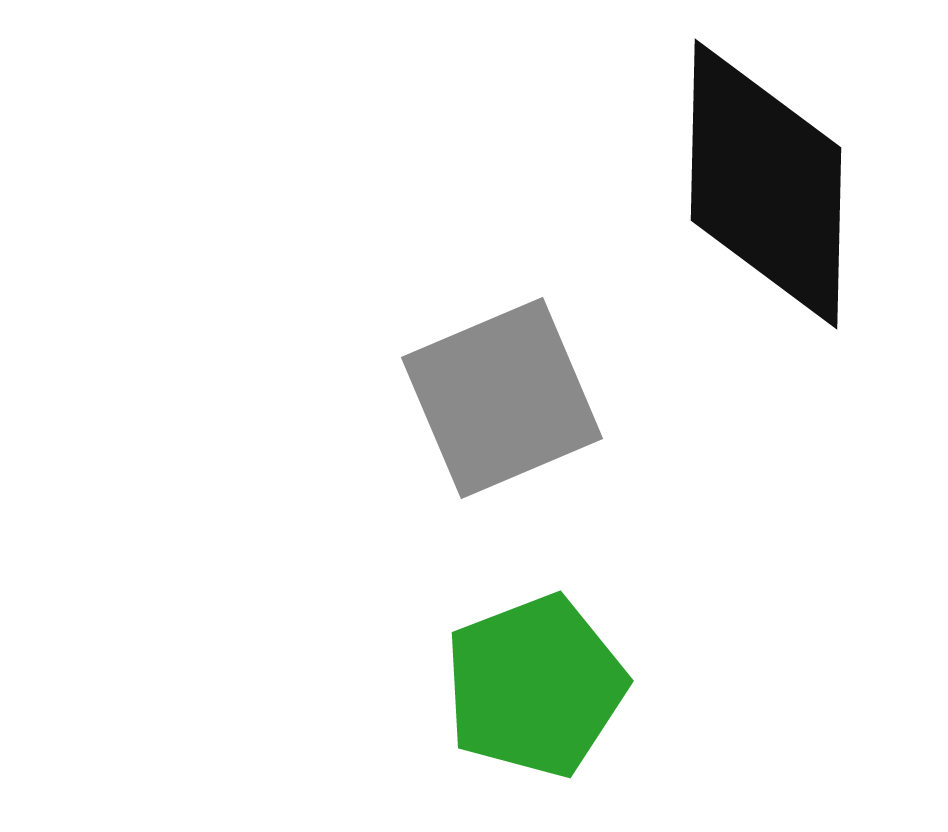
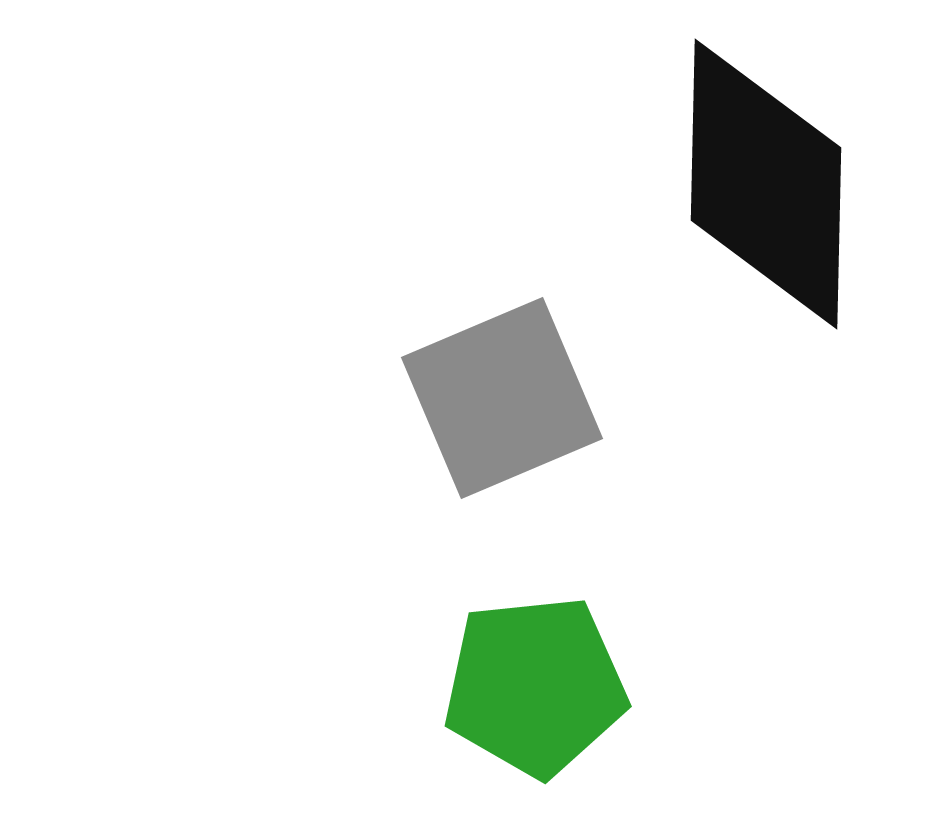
green pentagon: rotated 15 degrees clockwise
